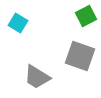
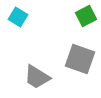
cyan square: moved 6 px up
gray square: moved 3 px down
